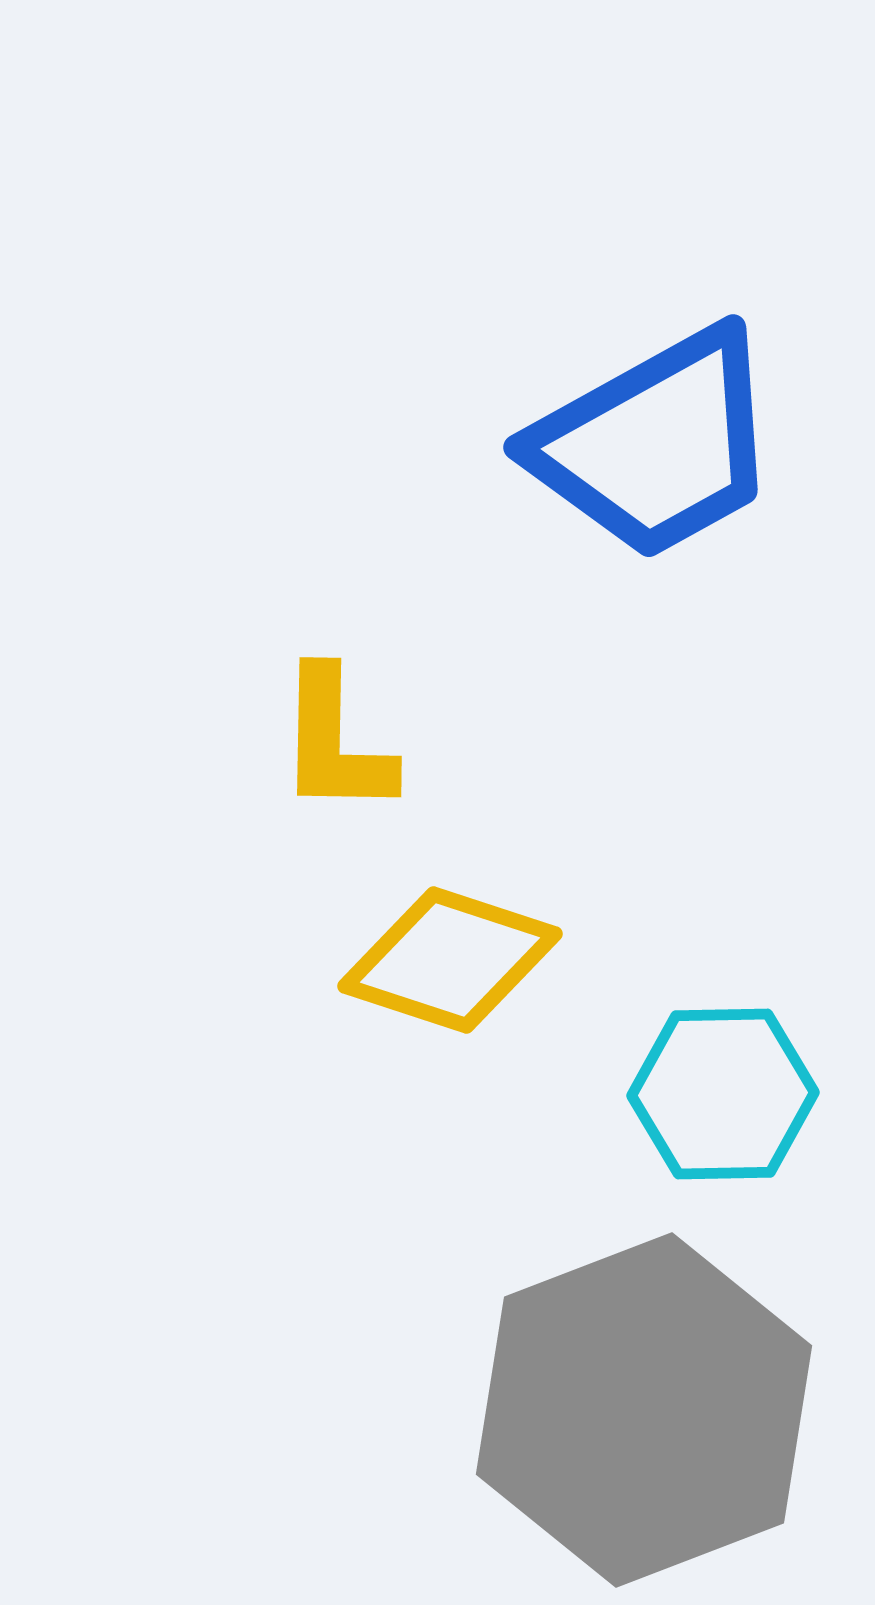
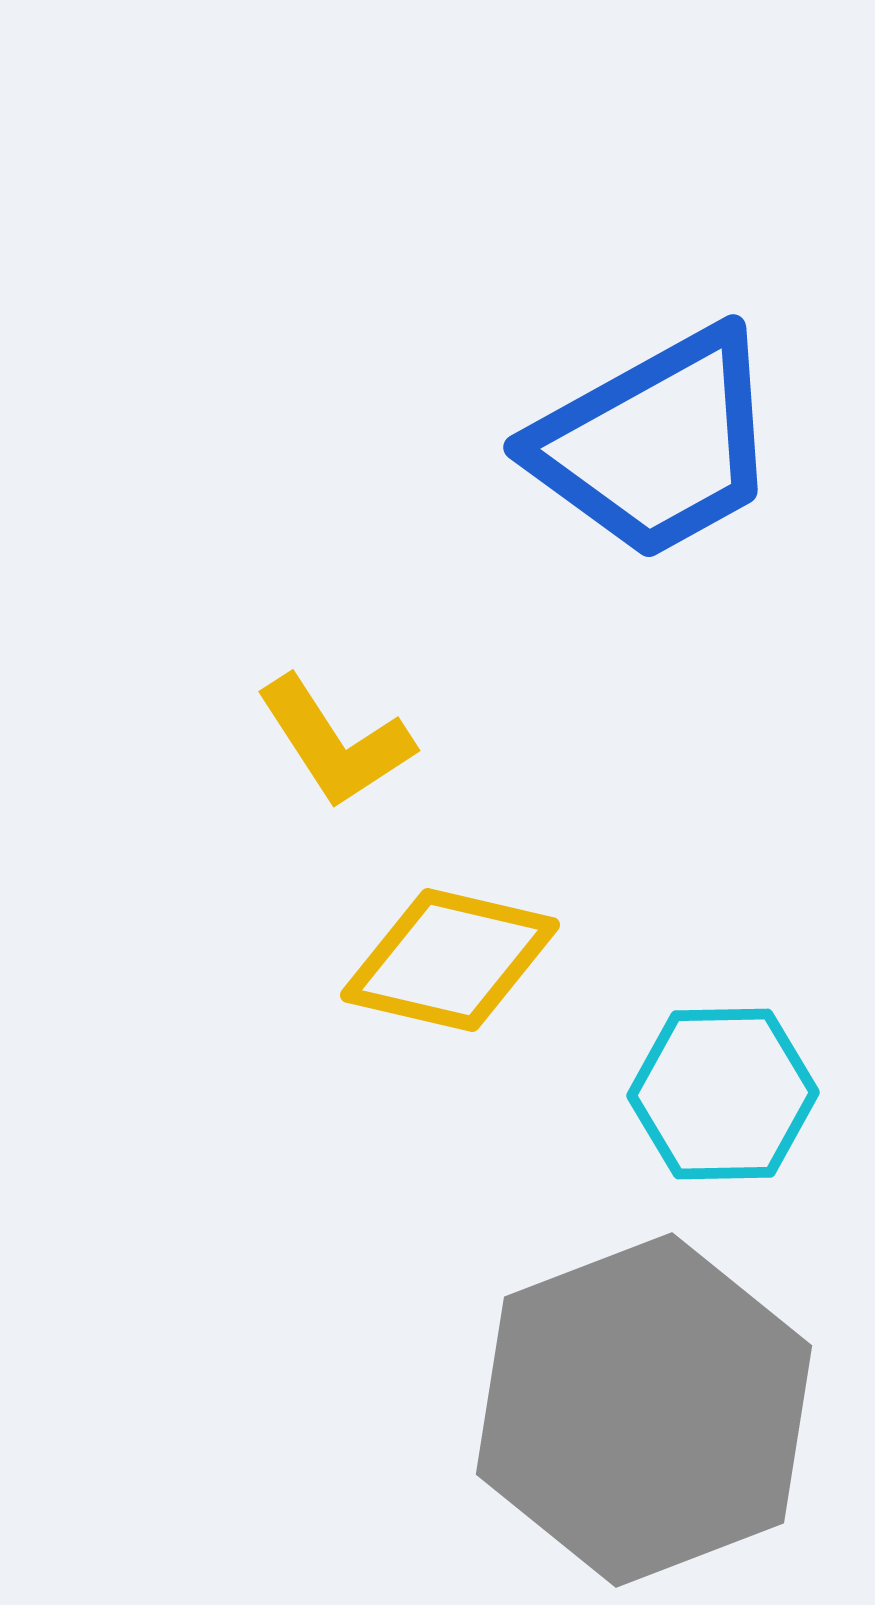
yellow L-shape: rotated 34 degrees counterclockwise
yellow diamond: rotated 5 degrees counterclockwise
